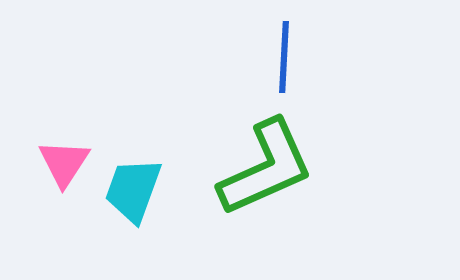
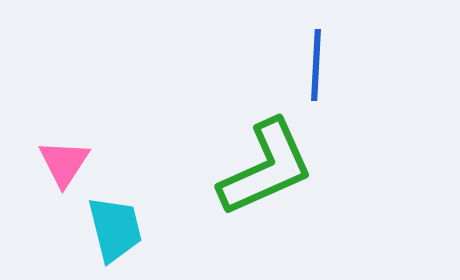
blue line: moved 32 px right, 8 px down
cyan trapezoid: moved 18 px left, 39 px down; rotated 146 degrees clockwise
